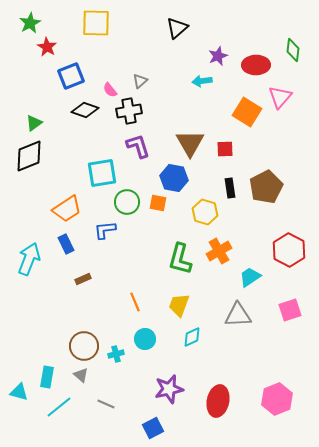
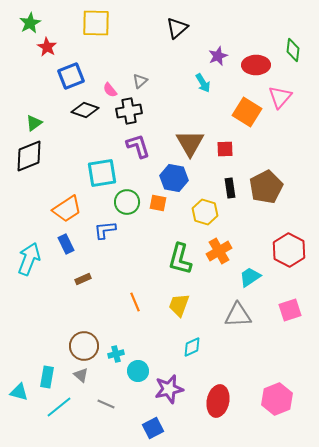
cyan arrow at (202, 81): moved 1 px right, 2 px down; rotated 114 degrees counterclockwise
cyan diamond at (192, 337): moved 10 px down
cyan circle at (145, 339): moved 7 px left, 32 px down
